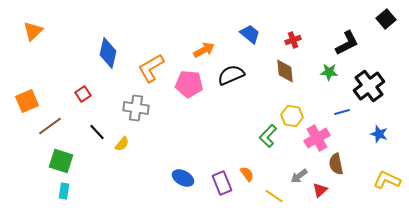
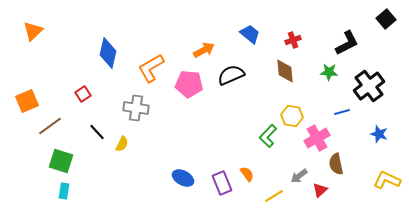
yellow semicircle: rotated 14 degrees counterclockwise
yellow line: rotated 66 degrees counterclockwise
